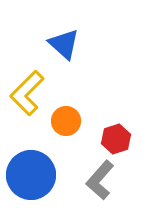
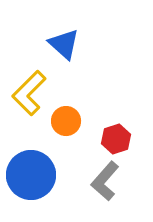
yellow L-shape: moved 2 px right
gray L-shape: moved 5 px right, 1 px down
